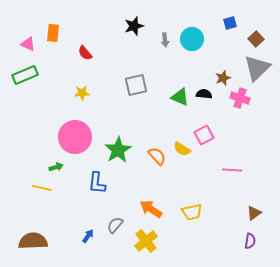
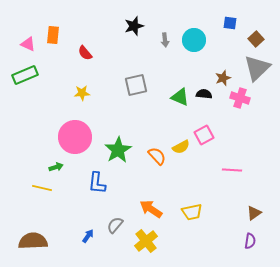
blue square: rotated 24 degrees clockwise
orange rectangle: moved 2 px down
cyan circle: moved 2 px right, 1 px down
yellow semicircle: moved 1 px left, 2 px up; rotated 60 degrees counterclockwise
